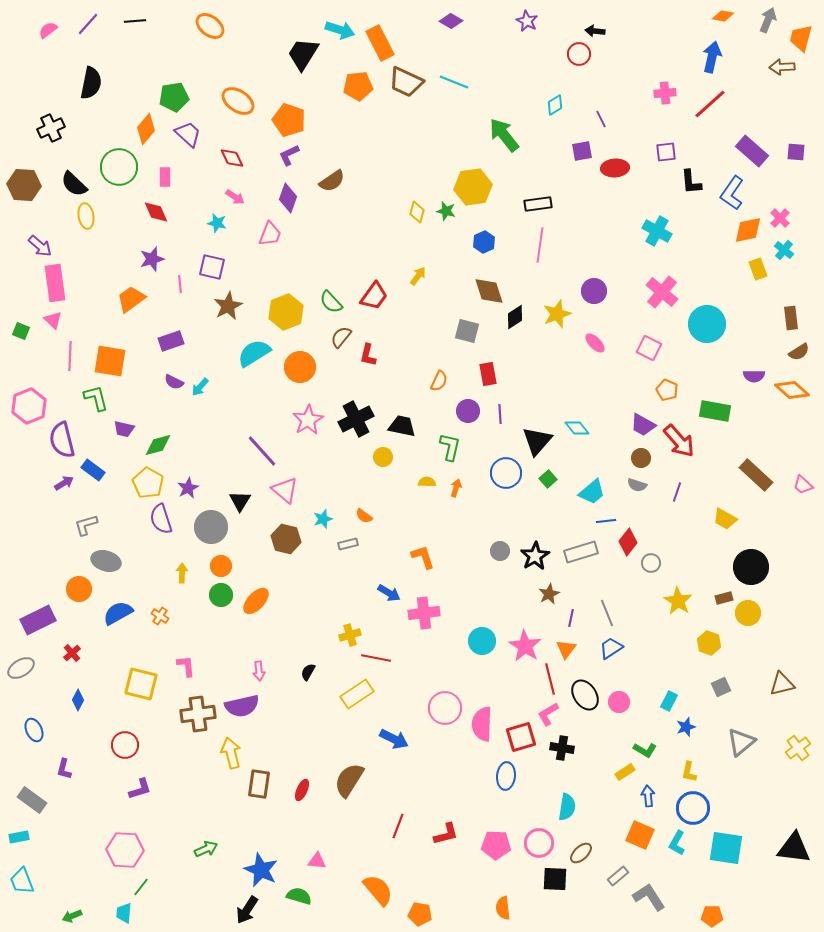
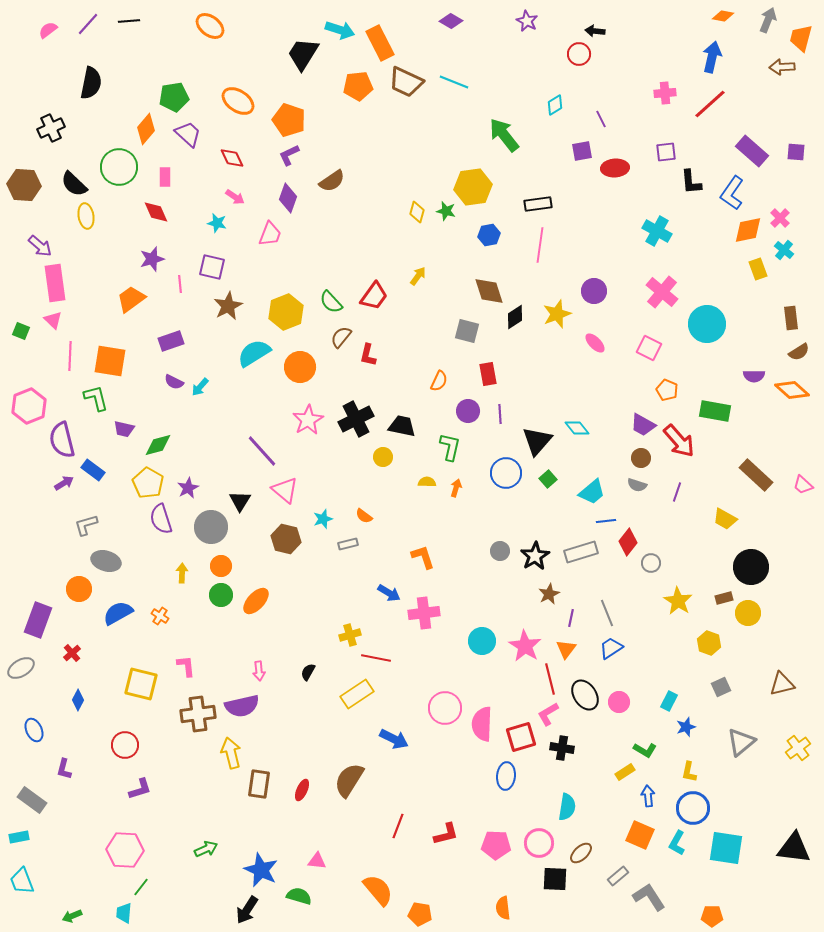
black line at (135, 21): moved 6 px left
blue hexagon at (484, 242): moved 5 px right, 7 px up; rotated 15 degrees clockwise
purple rectangle at (38, 620): rotated 44 degrees counterclockwise
